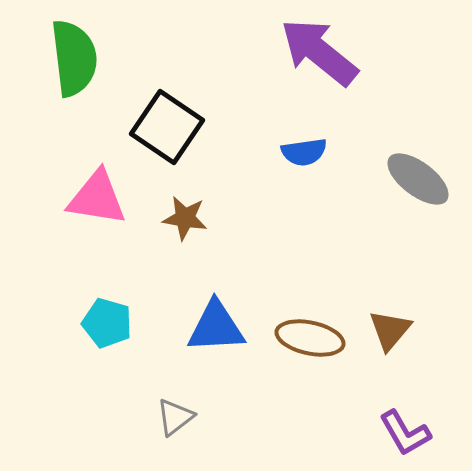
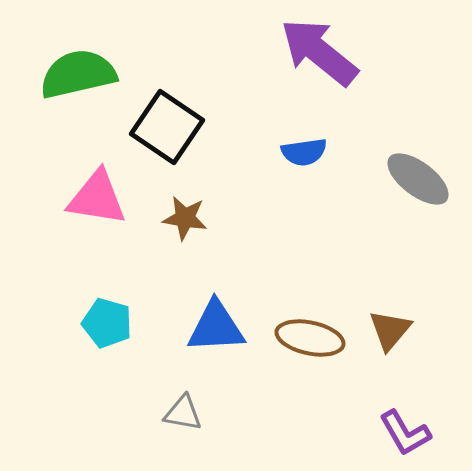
green semicircle: moved 4 px right, 16 px down; rotated 96 degrees counterclockwise
gray triangle: moved 8 px right, 4 px up; rotated 48 degrees clockwise
